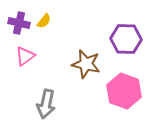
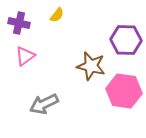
yellow semicircle: moved 13 px right, 6 px up
purple hexagon: moved 1 px down
brown star: moved 5 px right, 2 px down
pink hexagon: rotated 12 degrees counterclockwise
gray arrow: moved 2 px left; rotated 52 degrees clockwise
